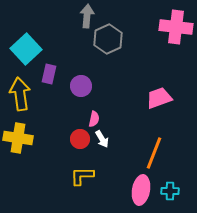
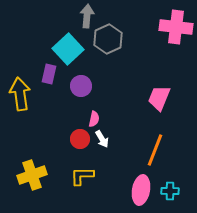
cyan square: moved 42 px right
pink trapezoid: rotated 48 degrees counterclockwise
yellow cross: moved 14 px right, 37 px down; rotated 28 degrees counterclockwise
orange line: moved 1 px right, 3 px up
